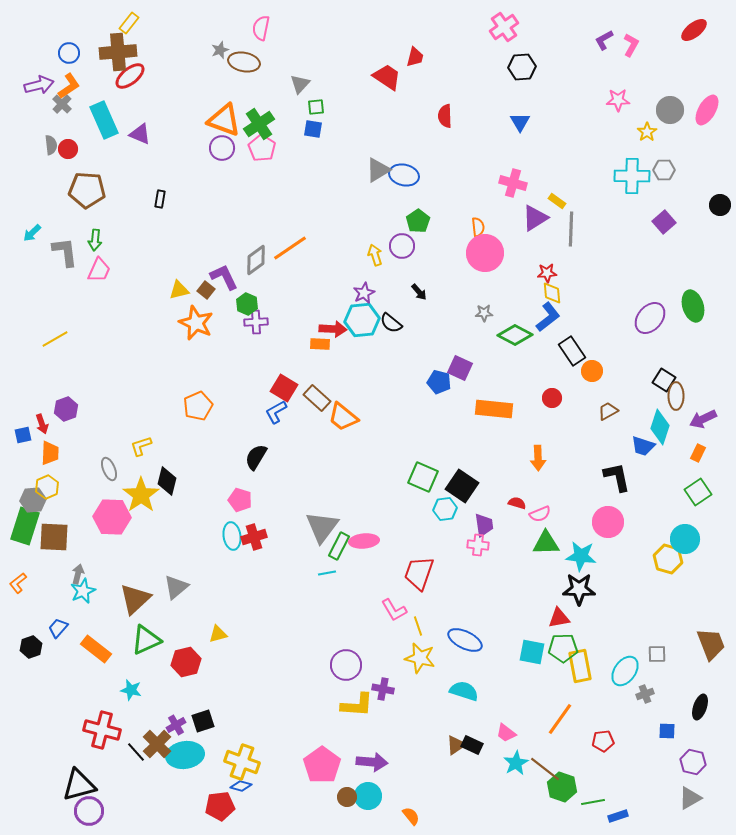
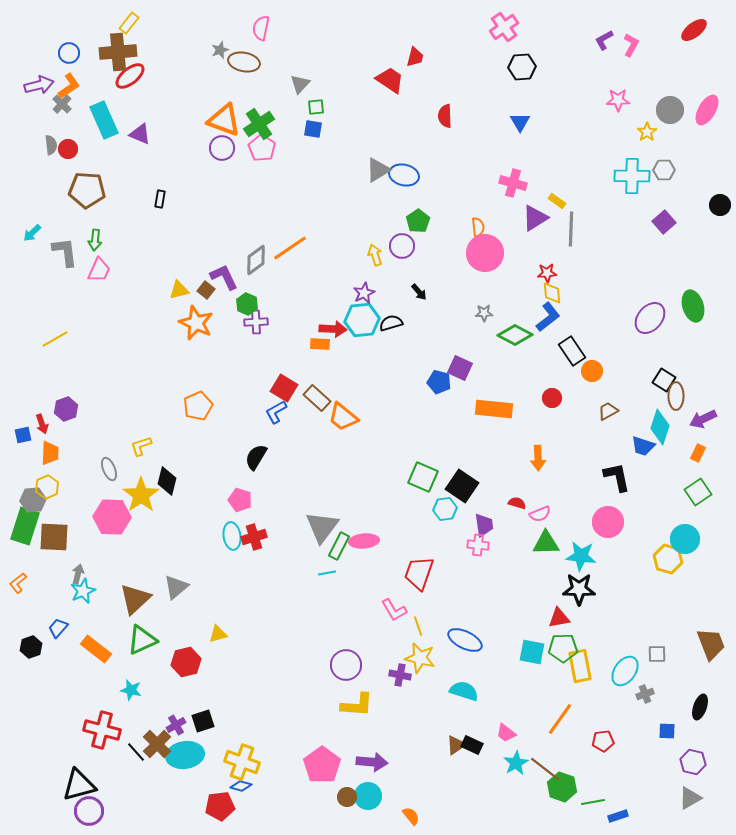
red trapezoid at (387, 77): moved 3 px right, 3 px down
black semicircle at (391, 323): rotated 125 degrees clockwise
green triangle at (146, 640): moved 4 px left
purple cross at (383, 689): moved 17 px right, 14 px up
